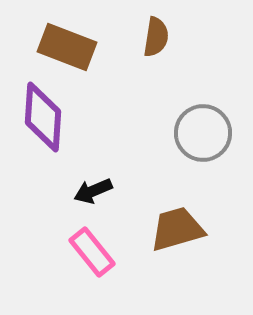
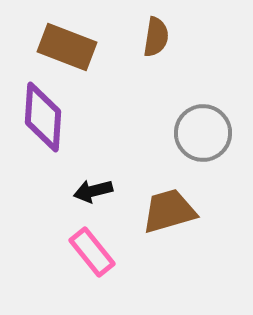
black arrow: rotated 9 degrees clockwise
brown trapezoid: moved 8 px left, 18 px up
